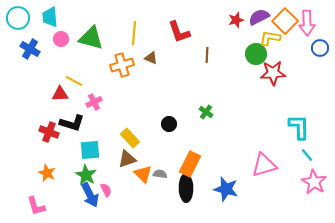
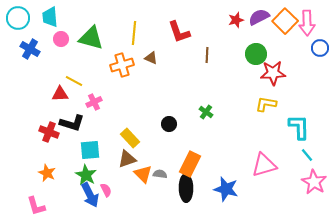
yellow L-shape at (270, 38): moved 4 px left, 66 px down
